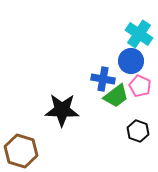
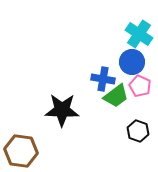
blue circle: moved 1 px right, 1 px down
brown hexagon: rotated 8 degrees counterclockwise
